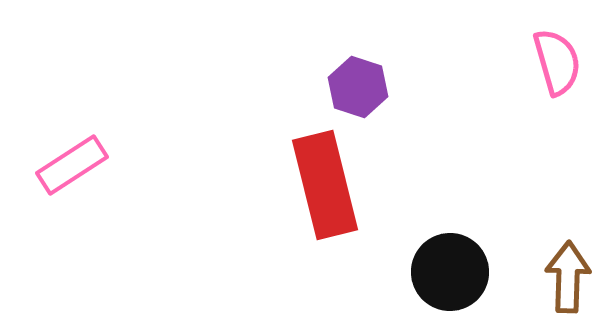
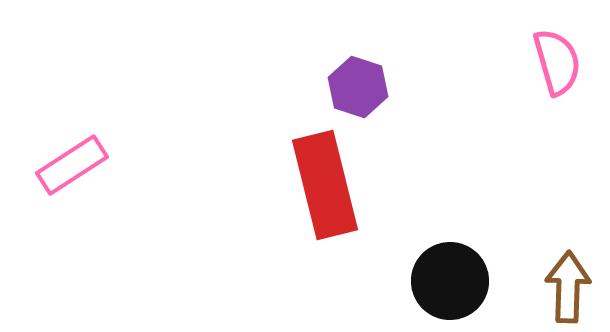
black circle: moved 9 px down
brown arrow: moved 10 px down
